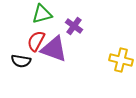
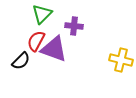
green triangle: rotated 30 degrees counterclockwise
purple cross: rotated 30 degrees counterclockwise
black semicircle: rotated 54 degrees counterclockwise
